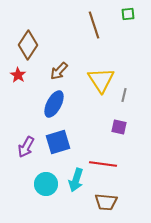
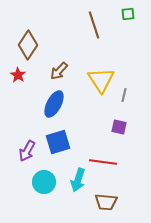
purple arrow: moved 1 px right, 4 px down
red line: moved 2 px up
cyan arrow: moved 2 px right
cyan circle: moved 2 px left, 2 px up
